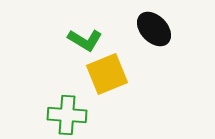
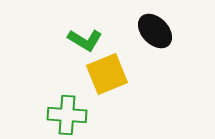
black ellipse: moved 1 px right, 2 px down
